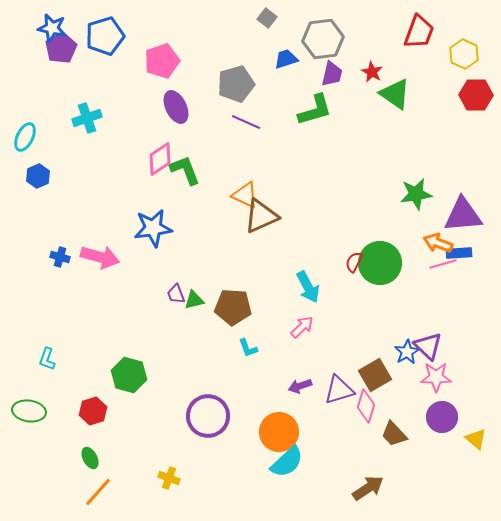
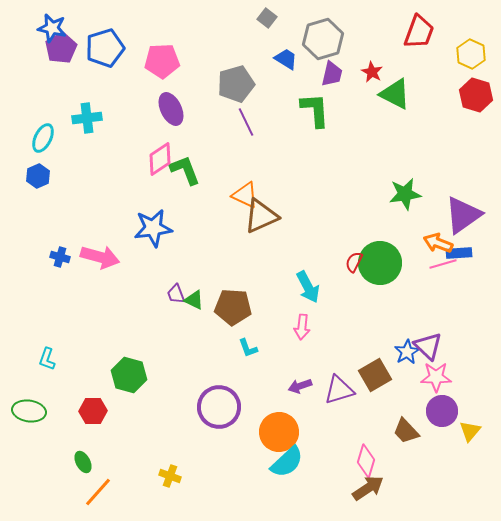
blue pentagon at (105, 36): moved 12 px down
gray hexagon at (323, 39): rotated 9 degrees counterclockwise
yellow hexagon at (464, 54): moved 7 px right
blue trapezoid at (286, 59): rotated 50 degrees clockwise
pink pentagon at (162, 61): rotated 16 degrees clockwise
green triangle at (395, 94): rotated 8 degrees counterclockwise
red hexagon at (476, 95): rotated 16 degrees clockwise
purple ellipse at (176, 107): moved 5 px left, 2 px down
green L-shape at (315, 110): rotated 78 degrees counterclockwise
cyan cross at (87, 118): rotated 12 degrees clockwise
purple line at (246, 122): rotated 40 degrees clockwise
cyan ellipse at (25, 137): moved 18 px right, 1 px down
green star at (416, 194): moved 11 px left
purple triangle at (463, 215): rotated 30 degrees counterclockwise
green triangle at (194, 300): rotated 40 degrees clockwise
pink arrow at (302, 327): rotated 140 degrees clockwise
pink diamond at (366, 406): moved 55 px down
red hexagon at (93, 411): rotated 16 degrees clockwise
purple circle at (208, 416): moved 11 px right, 9 px up
purple circle at (442, 417): moved 6 px up
brown trapezoid at (394, 434): moved 12 px right, 3 px up
yellow triangle at (476, 439): moved 6 px left, 8 px up; rotated 30 degrees clockwise
green ellipse at (90, 458): moved 7 px left, 4 px down
yellow cross at (169, 478): moved 1 px right, 2 px up
